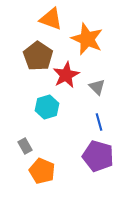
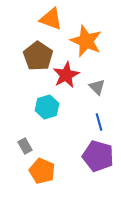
orange star: moved 1 px left, 2 px down
